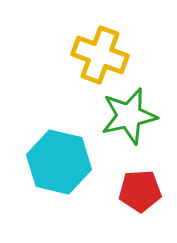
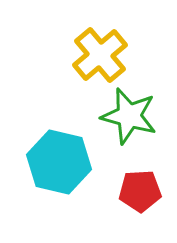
yellow cross: rotated 30 degrees clockwise
green star: rotated 28 degrees clockwise
